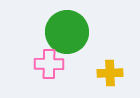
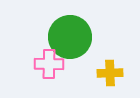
green circle: moved 3 px right, 5 px down
